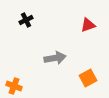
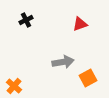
red triangle: moved 8 px left, 1 px up
gray arrow: moved 8 px right, 4 px down
orange cross: rotated 21 degrees clockwise
